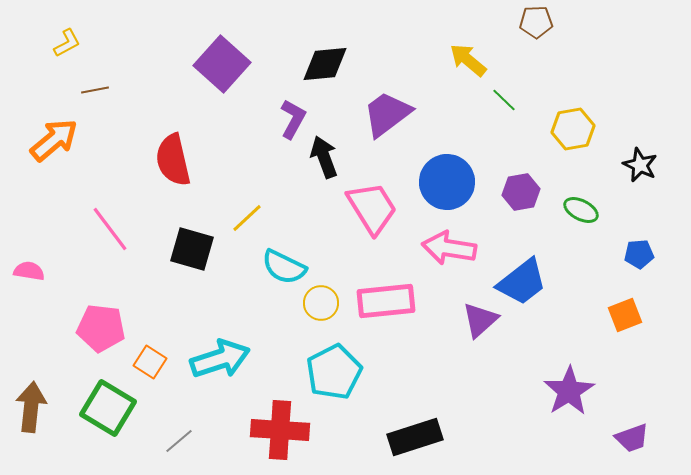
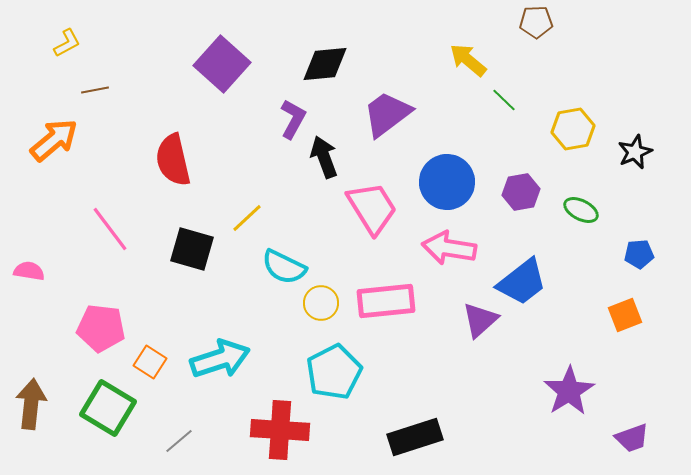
black star at (640, 165): moved 5 px left, 13 px up; rotated 24 degrees clockwise
brown arrow at (31, 407): moved 3 px up
